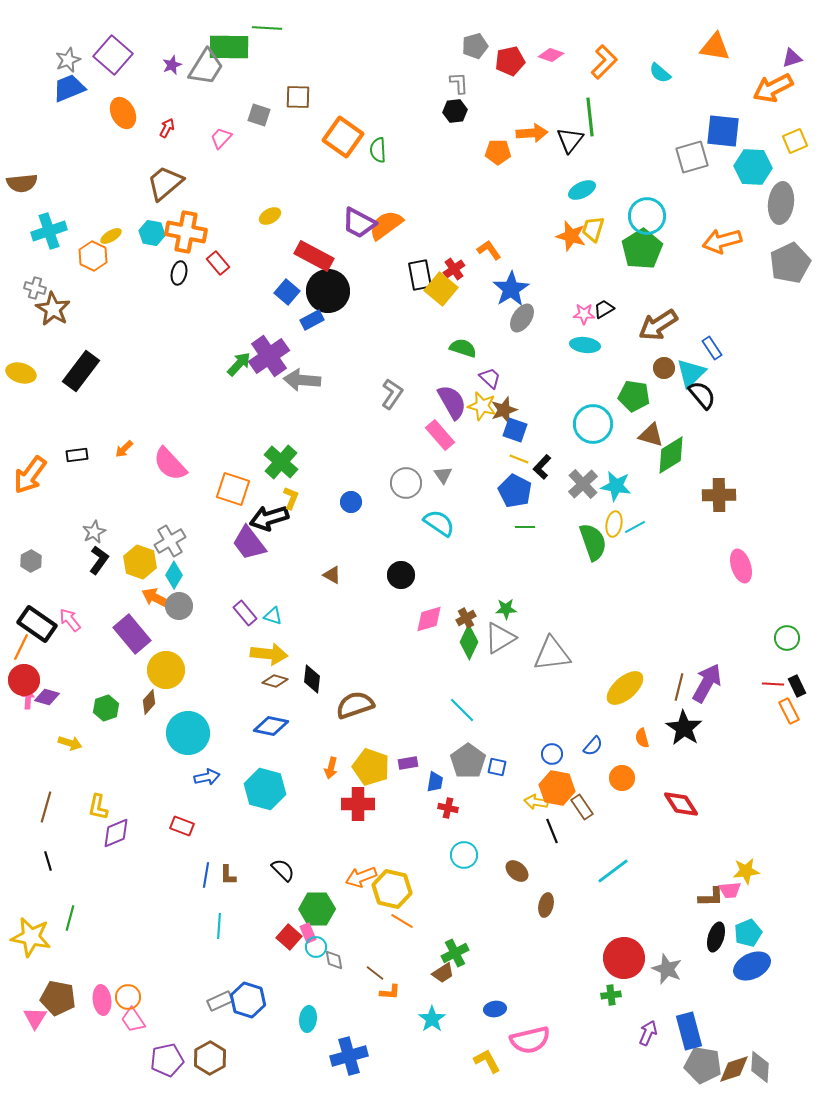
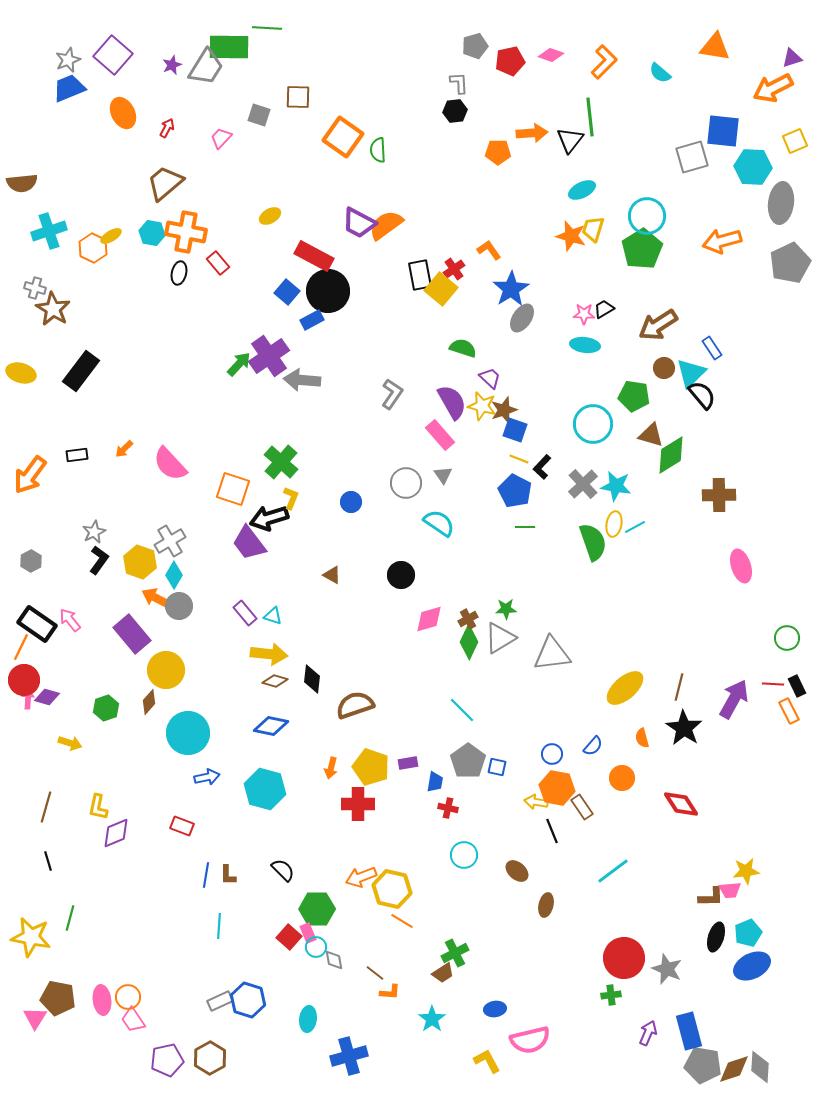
orange hexagon at (93, 256): moved 8 px up
brown cross at (466, 618): moved 2 px right, 1 px down
purple arrow at (707, 683): moved 27 px right, 16 px down
